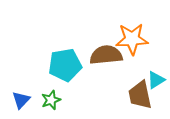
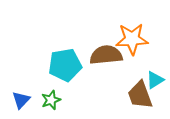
cyan triangle: moved 1 px left
brown trapezoid: rotated 8 degrees counterclockwise
